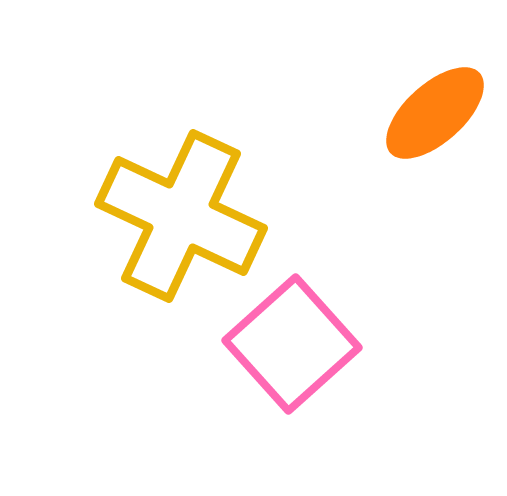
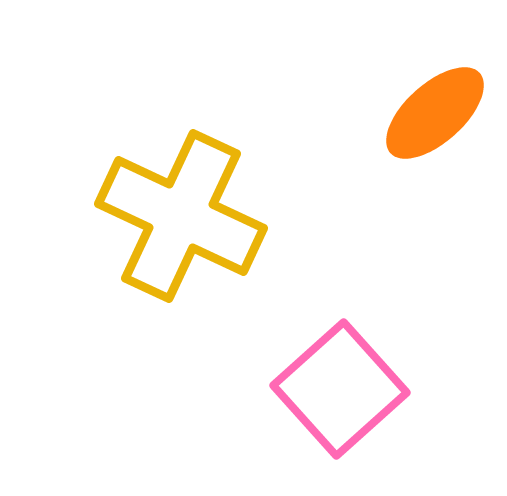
pink square: moved 48 px right, 45 px down
